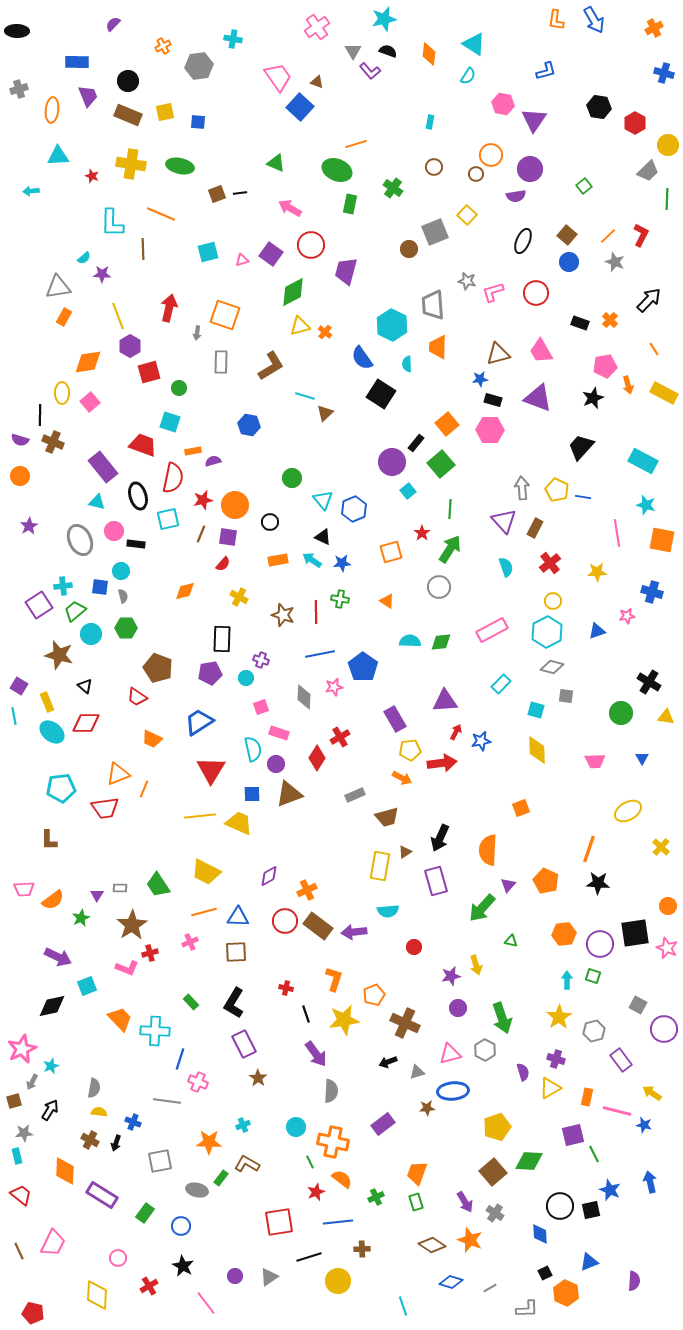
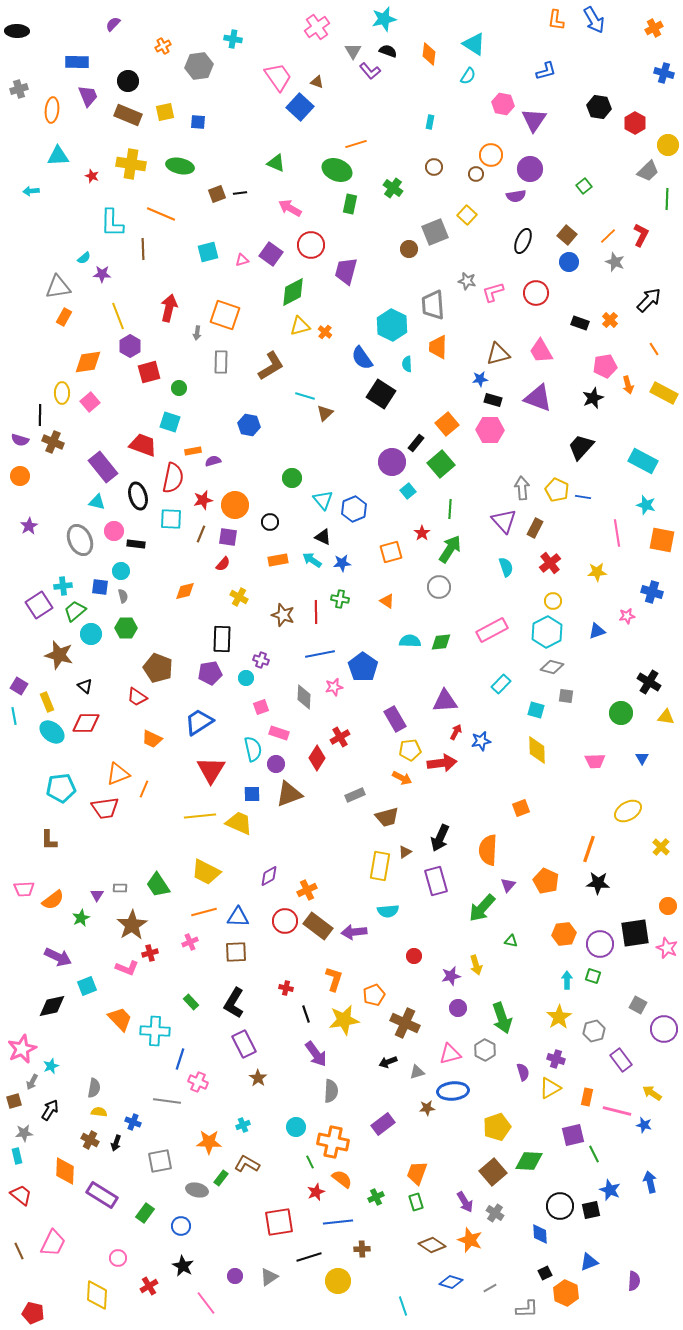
cyan square at (168, 519): moved 3 px right; rotated 15 degrees clockwise
red circle at (414, 947): moved 9 px down
